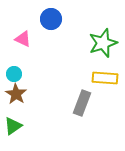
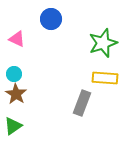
pink triangle: moved 6 px left
